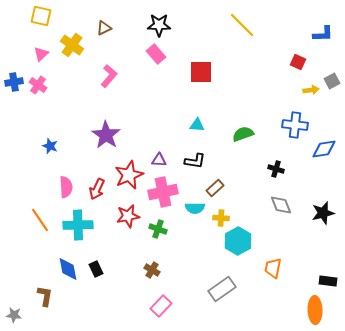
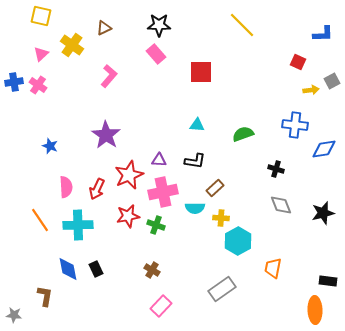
green cross at (158, 229): moved 2 px left, 4 px up
